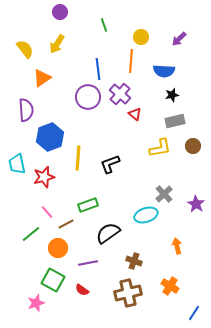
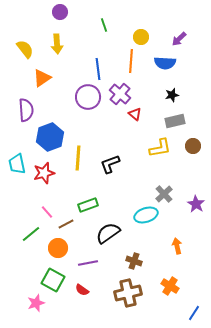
yellow arrow at (57, 44): rotated 36 degrees counterclockwise
blue semicircle at (164, 71): moved 1 px right, 8 px up
red star at (44, 177): moved 4 px up
